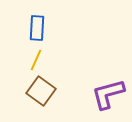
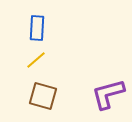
yellow line: rotated 25 degrees clockwise
brown square: moved 2 px right, 5 px down; rotated 20 degrees counterclockwise
